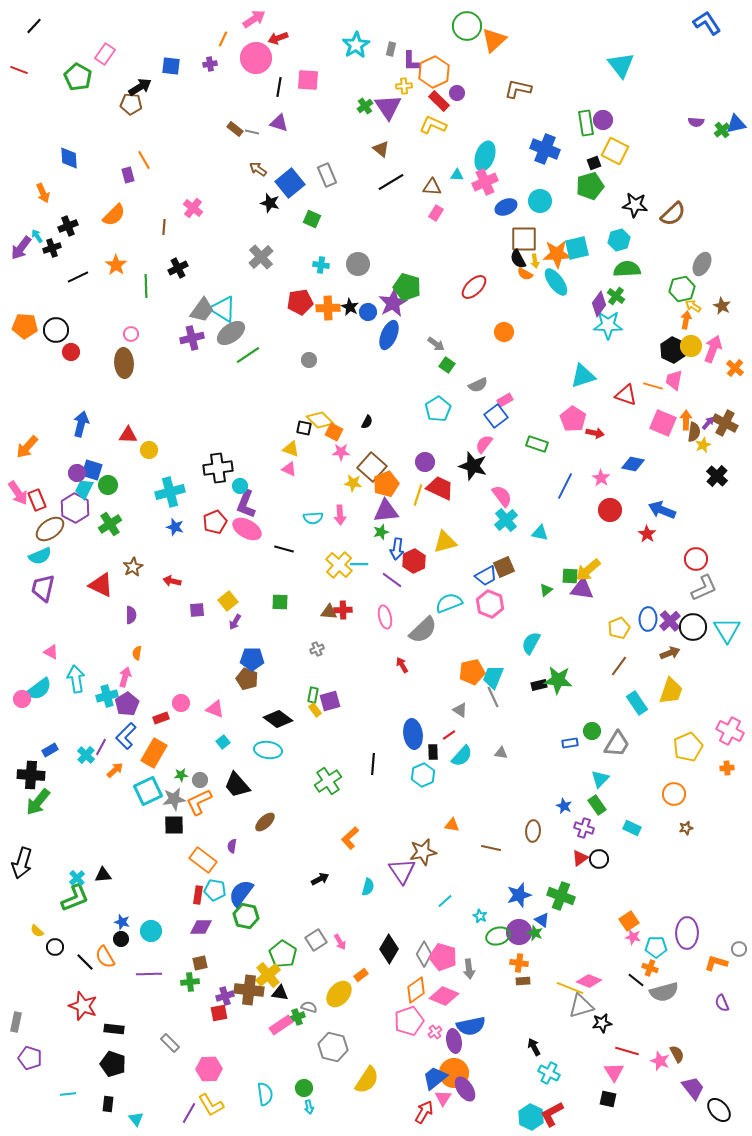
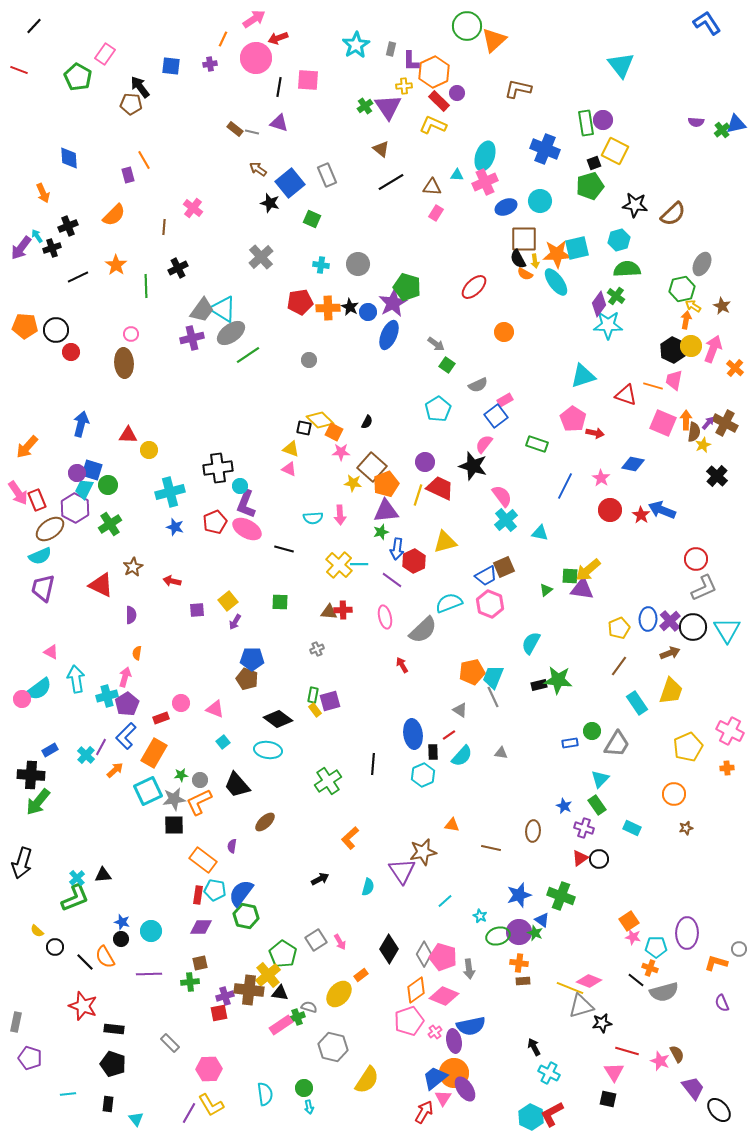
black arrow at (140, 87): rotated 95 degrees counterclockwise
red star at (647, 534): moved 6 px left, 19 px up
